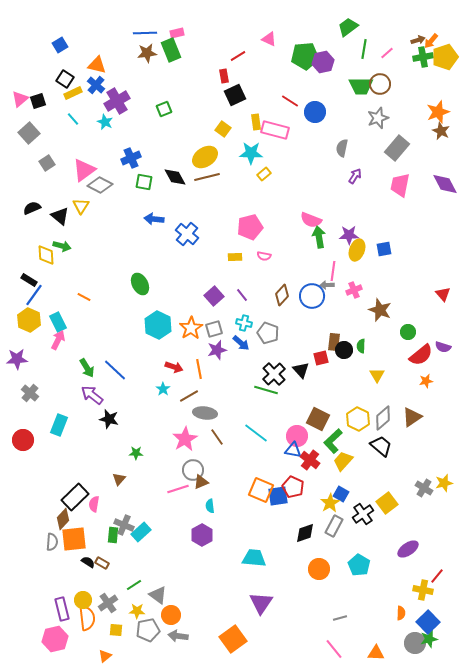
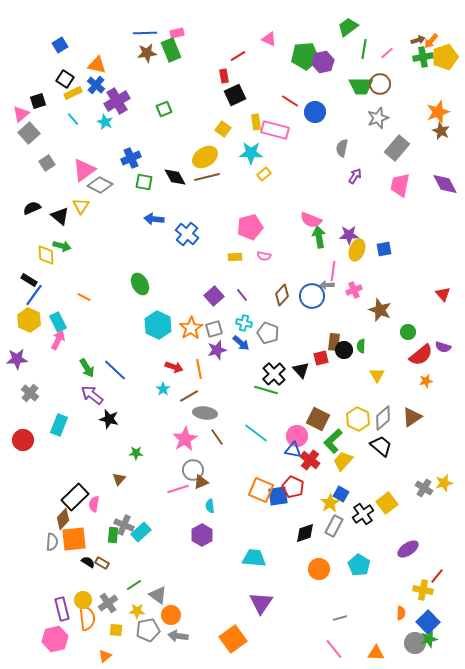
pink triangle at (20, 99): moved 1 px right, 15 px down
